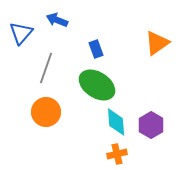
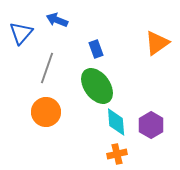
gray line: moved 1 px right
green ellipse: moved 1 px down; rotated 21 degrees clockwise
